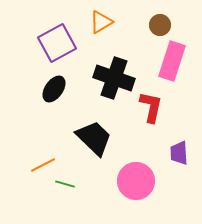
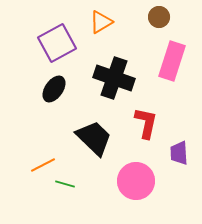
brown circle: moved 1 px left, 8 px up
red L-shape: moved 5 px left, 16 px down
